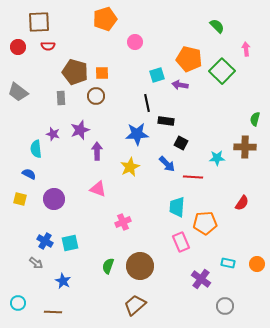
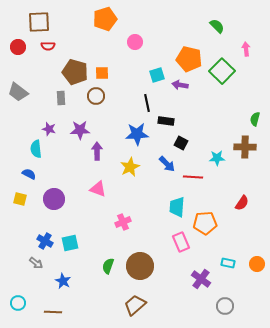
purple star at (80, 130): rotated 18 degrees clockwise
purple star at (53, 134): moved 4 px left, 5 px up
